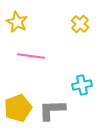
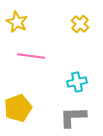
cyan cross: moved 5 px left, 3 px up
gray L-shape: moved 21 px right, 7 px down
